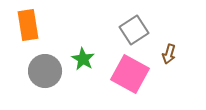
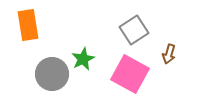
green star: rotated 15 degrees clockwise
gray circle: moved 7 px right, 3 px down
